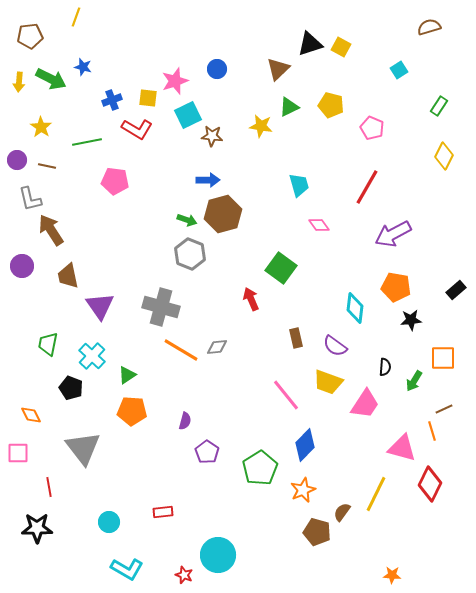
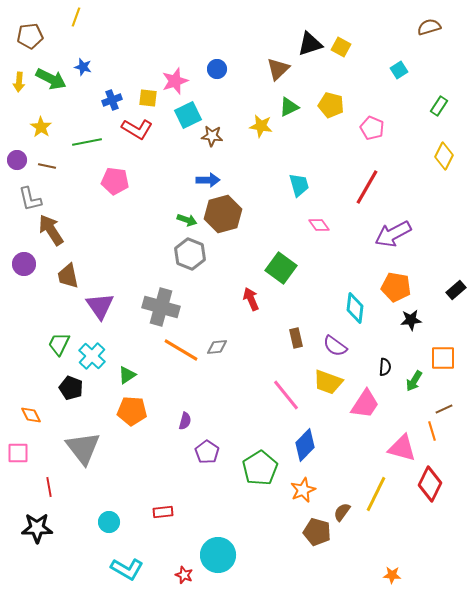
purple circle at (22, 266): moved 2 px right, 2 px up
green trapezoid at (48, 344): moved 11 px right; rotated 15 degrees clockwise
